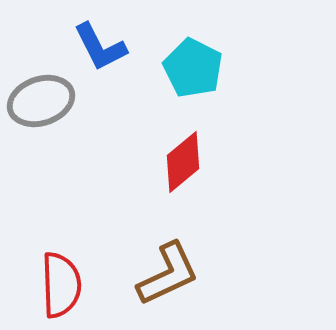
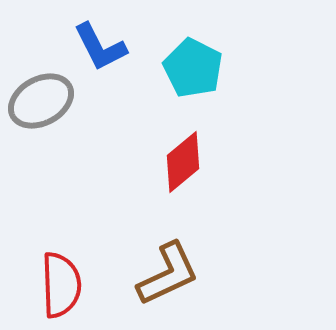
gray ellipse: rotated 10 degrees counterclockwise
